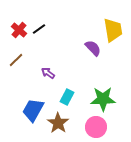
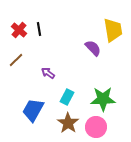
black line: rotated 64 degrees counterclockwise
brown star: moved 10 px right
